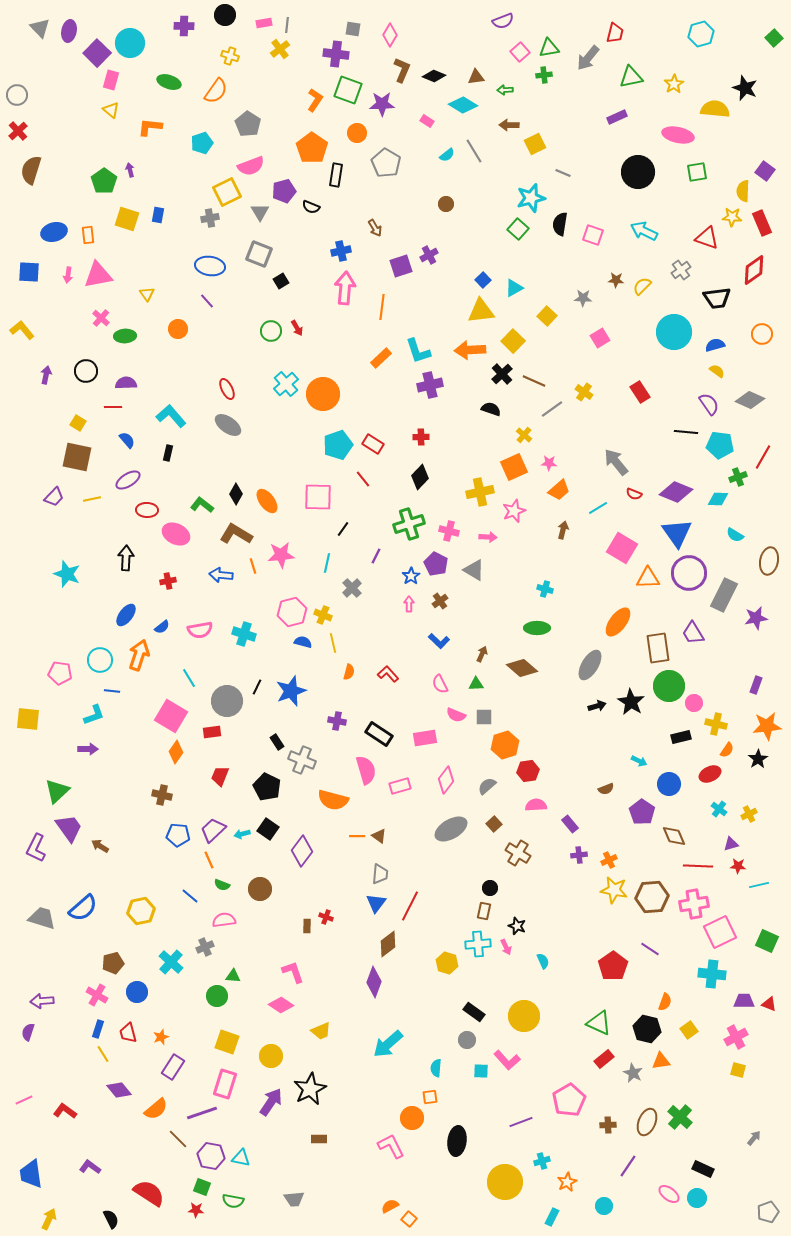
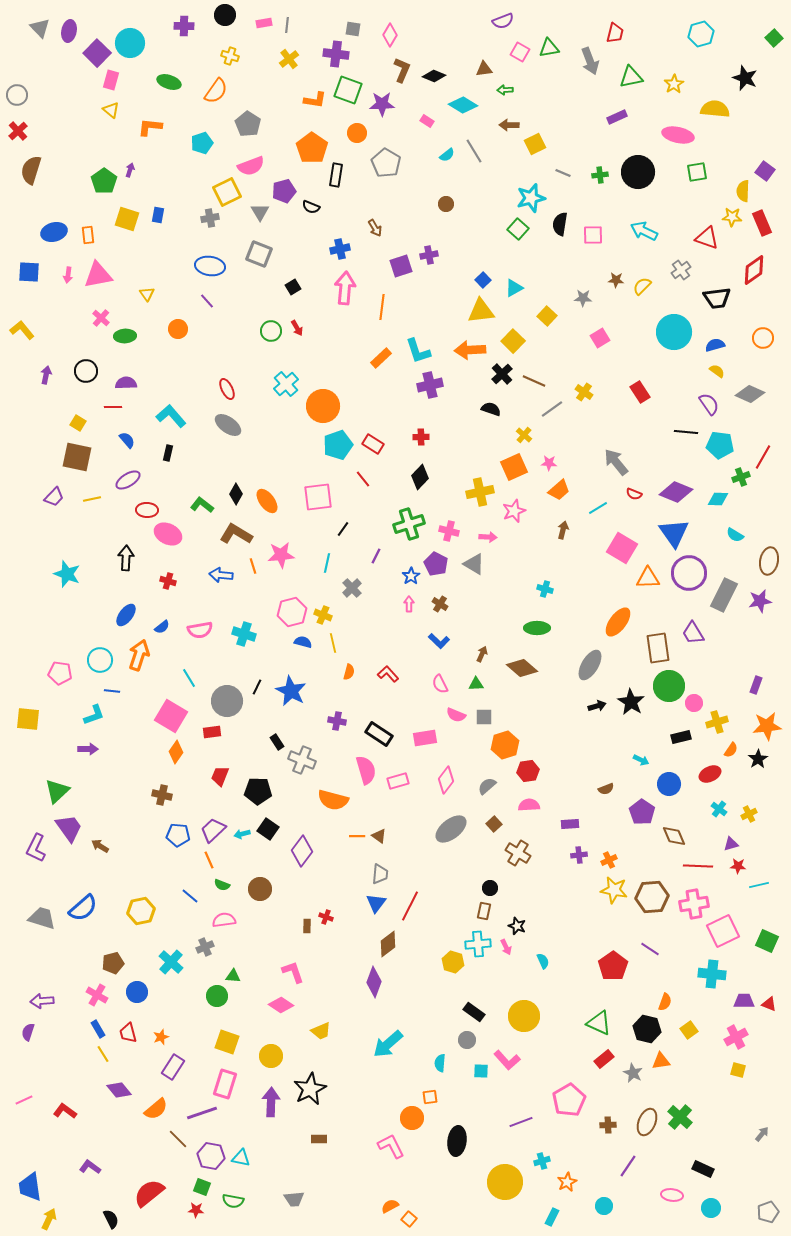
yellow cross at (280, 49): moved 9 px right, 10 px down
pink square at (520, 52): rotated 18 degrees counterclockwise
gray arrow at (588, 58): moved 2 px right, 3 px down; rotated 60 degrees counterclockwise
green cross at (544, 75): moved 56 px right, 100 px down
brown triangle at (476, 77): moved 8 px right, 8 px up
black star at (745, 88): moved 10 px up
orange L-shape at (315, 100): rotated 65 degrees clockwise
purple arrow at (130, 170): rotated 32 degrees clockwise
pink square at (593, 235): rotated 20 degrees counterclockwise
blue cross at (341, 251): moved 1 px left, 2 px up
purple cross at (429, 255): rotated 18 degrees clockwise
black square at (281, 281): moved 12 px right, 6 px down
orange circle at (762, 334): moved 1 px right, 4 px down
orange circle at (323, 394): moved 12 px down
gray diamond at (750, 400): moved 6 px up
green cross at (738, 477): moved 3 px right
pink square at (318, 497): rotated 8 degrees counterclockwise
blue triangle at (677, 533): moved 3 px left
pink ellipse at (176, 534): moved 8 px left
gray triangle at (474, 570): moved 6 px up
red cross at (168, 581): rotated 28 degrees clockwise
brown cross at (440, 601): moved 3 px down; rotated 21 degrees counterclockwise
purple star at (756, 618): moved 4 px right, 17 px up
blue star at (291, 691): rotated 24 degrees counterclockwise
yellow cross at (716, 724): moved 1 px right, 2 px up; rotated 30 degrees counterclockwise
orange semicircle at (727, 750): moved 4 px right
cyan arrow at (639, 761): moved 2 px right, 1 px up
pink rectangle at (400, 786): moved 2 px left, 5 px up
black pentagon at (267, 787): moved 9 px left, 4 px down; rotated 24 degrees counterclockwise
pink semicircle at (536, 805): moved 7 px left
purple rectangle at (570, 824): rotated 54 degrees counterclockwise
gray ellipse at (451, 829): rotated 8 degrees counterclockwise
pink square at (720, 932): moved 3 px right, 1 px up
yellow hexagon at (447, 963): moved 6 px right, 1 px up
blue rectangle at (98, 1029): rotated 48 degrees counterclockwise
cyan semicircle at (436, 1068): moved 4 px right, 5 px up
purple arrow at (271, 1102): rotated 32 degrees counterclockwise
gray arrow at (754, 1138): moved 8 px right, 4 px up
blue trapezoid at (31, 1174): moved 1 px left, 13 px down
red semicircle at (149, 1193): rotated 72 degrees counterclockwise
pink ellipse at (669, 1194): moved 3 px right, 1 px down; rotated 30 degrees counterclockwise
cyan circle at (697, 1198): moved 14 px right, 10 px down
